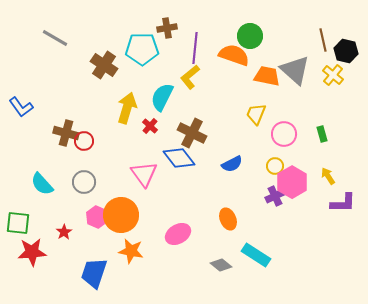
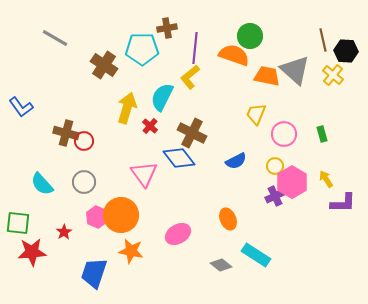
black hexagon at (346, 51): rotated 10 degrees counterclockwise
blue semicircle at (232, 164): moved 4 px right, 3 px up
yellow arrow at (328, 176): moved 2 px left, 3 px down
